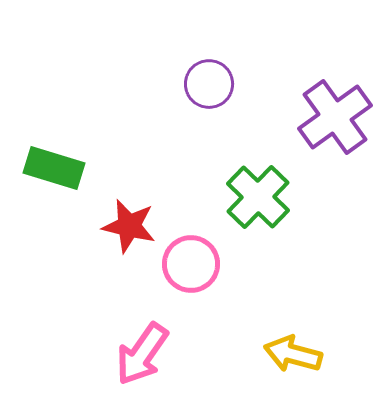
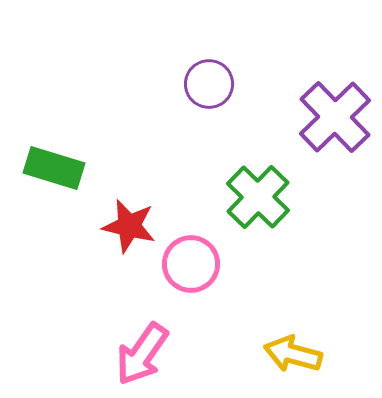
purple cross: rotated 8 degrees counterclockwise
